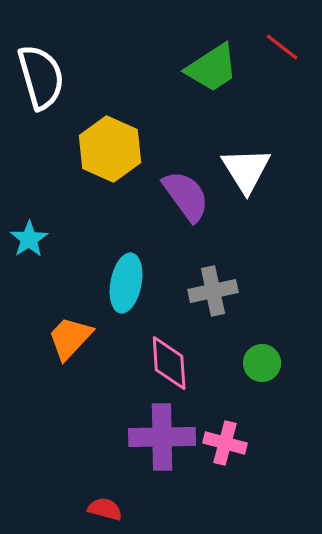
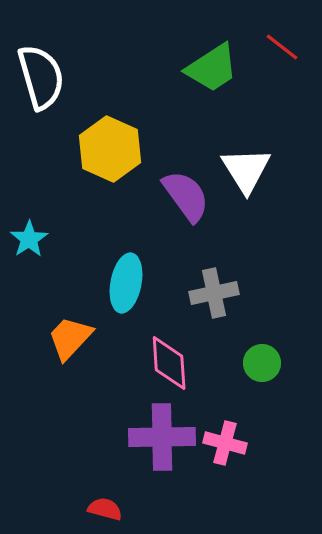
gray cross: moved 1 px right, 2 px down
